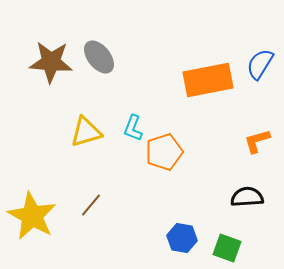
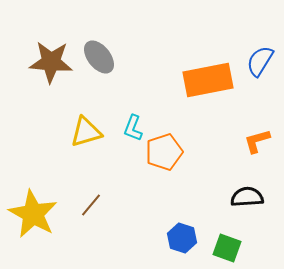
blue semicircle: moved 3 px up
yellow star: moved 1 px right, 2 px up
blue hexagon: rotated 8 degrees clockwise
